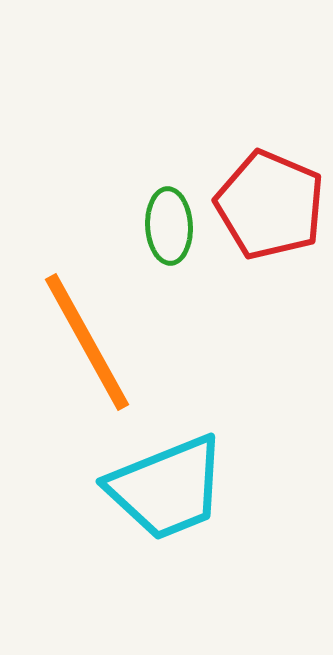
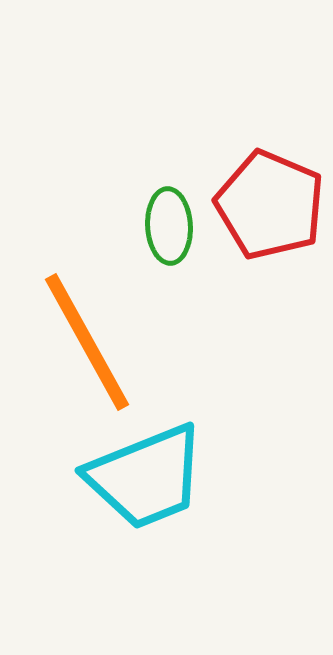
cyan trapezoid: moved 21 px left, 11 px up
